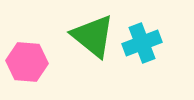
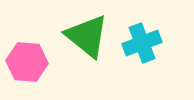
green triangle: moved 6 px left
